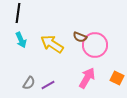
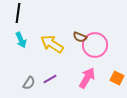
purple line: moved 2 px right, 6 px up
